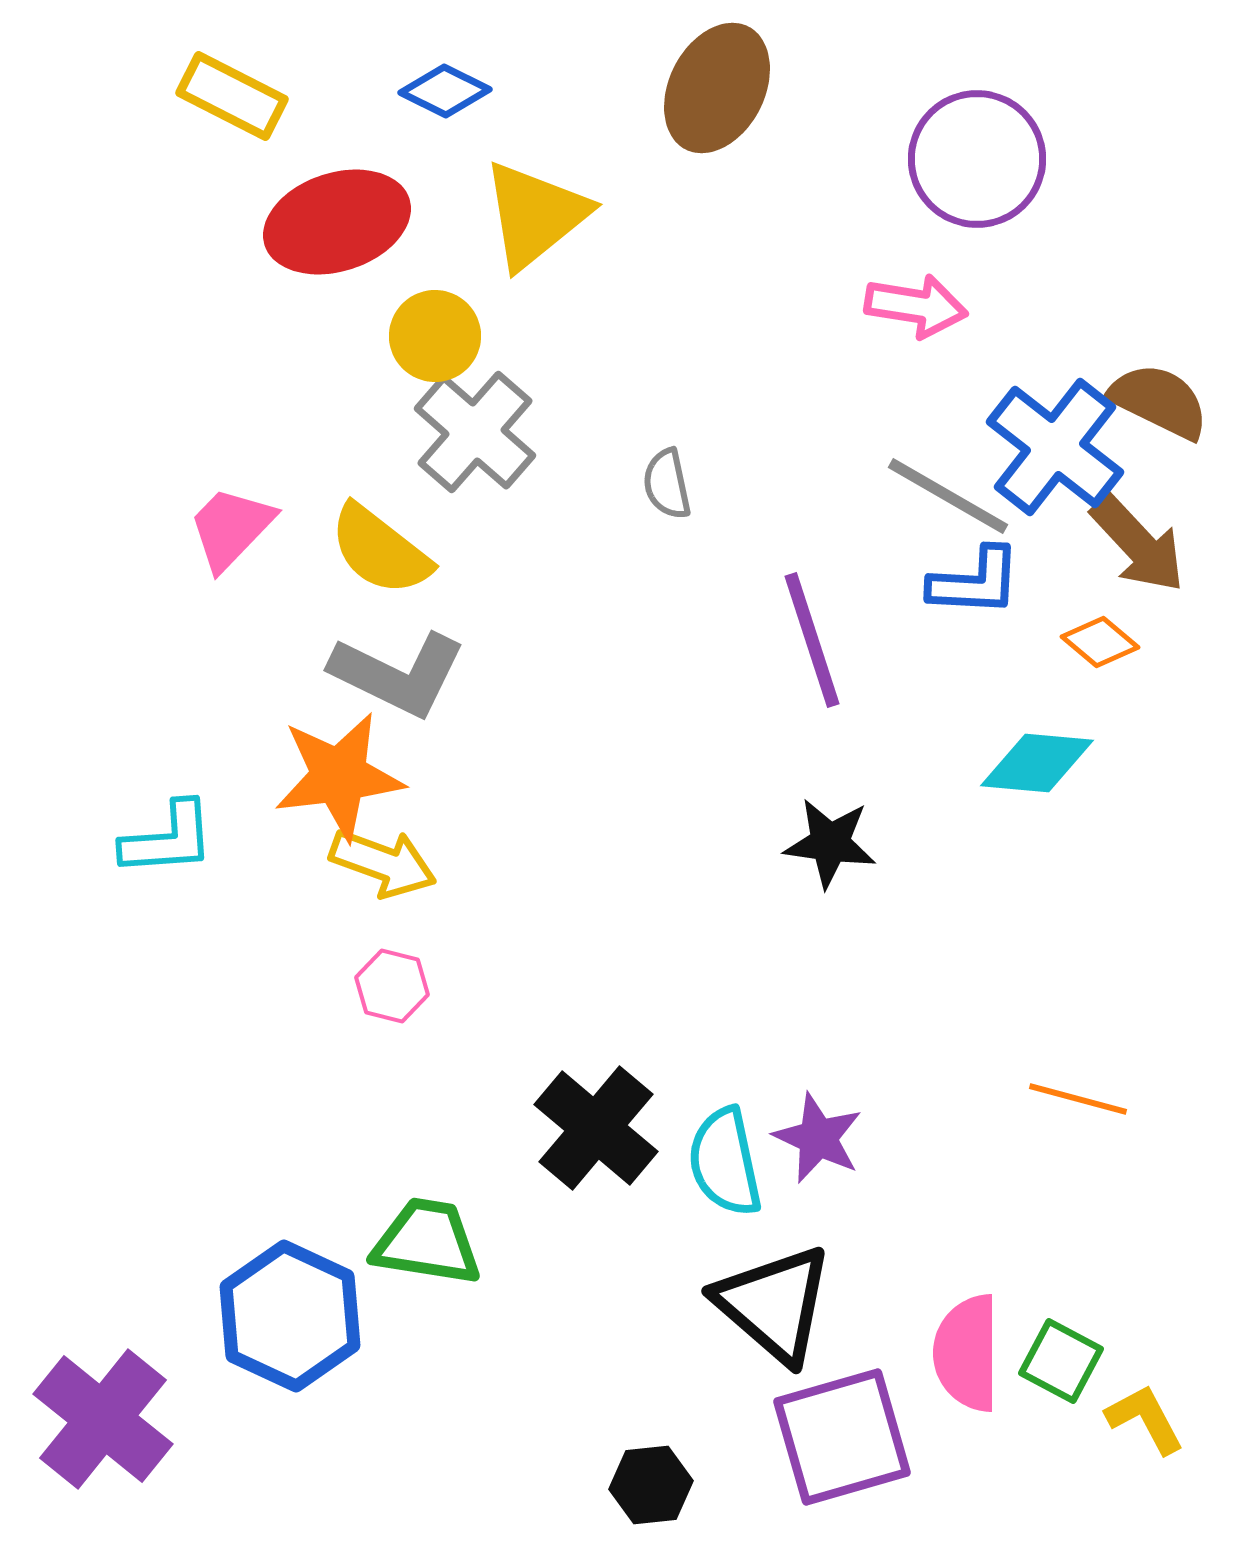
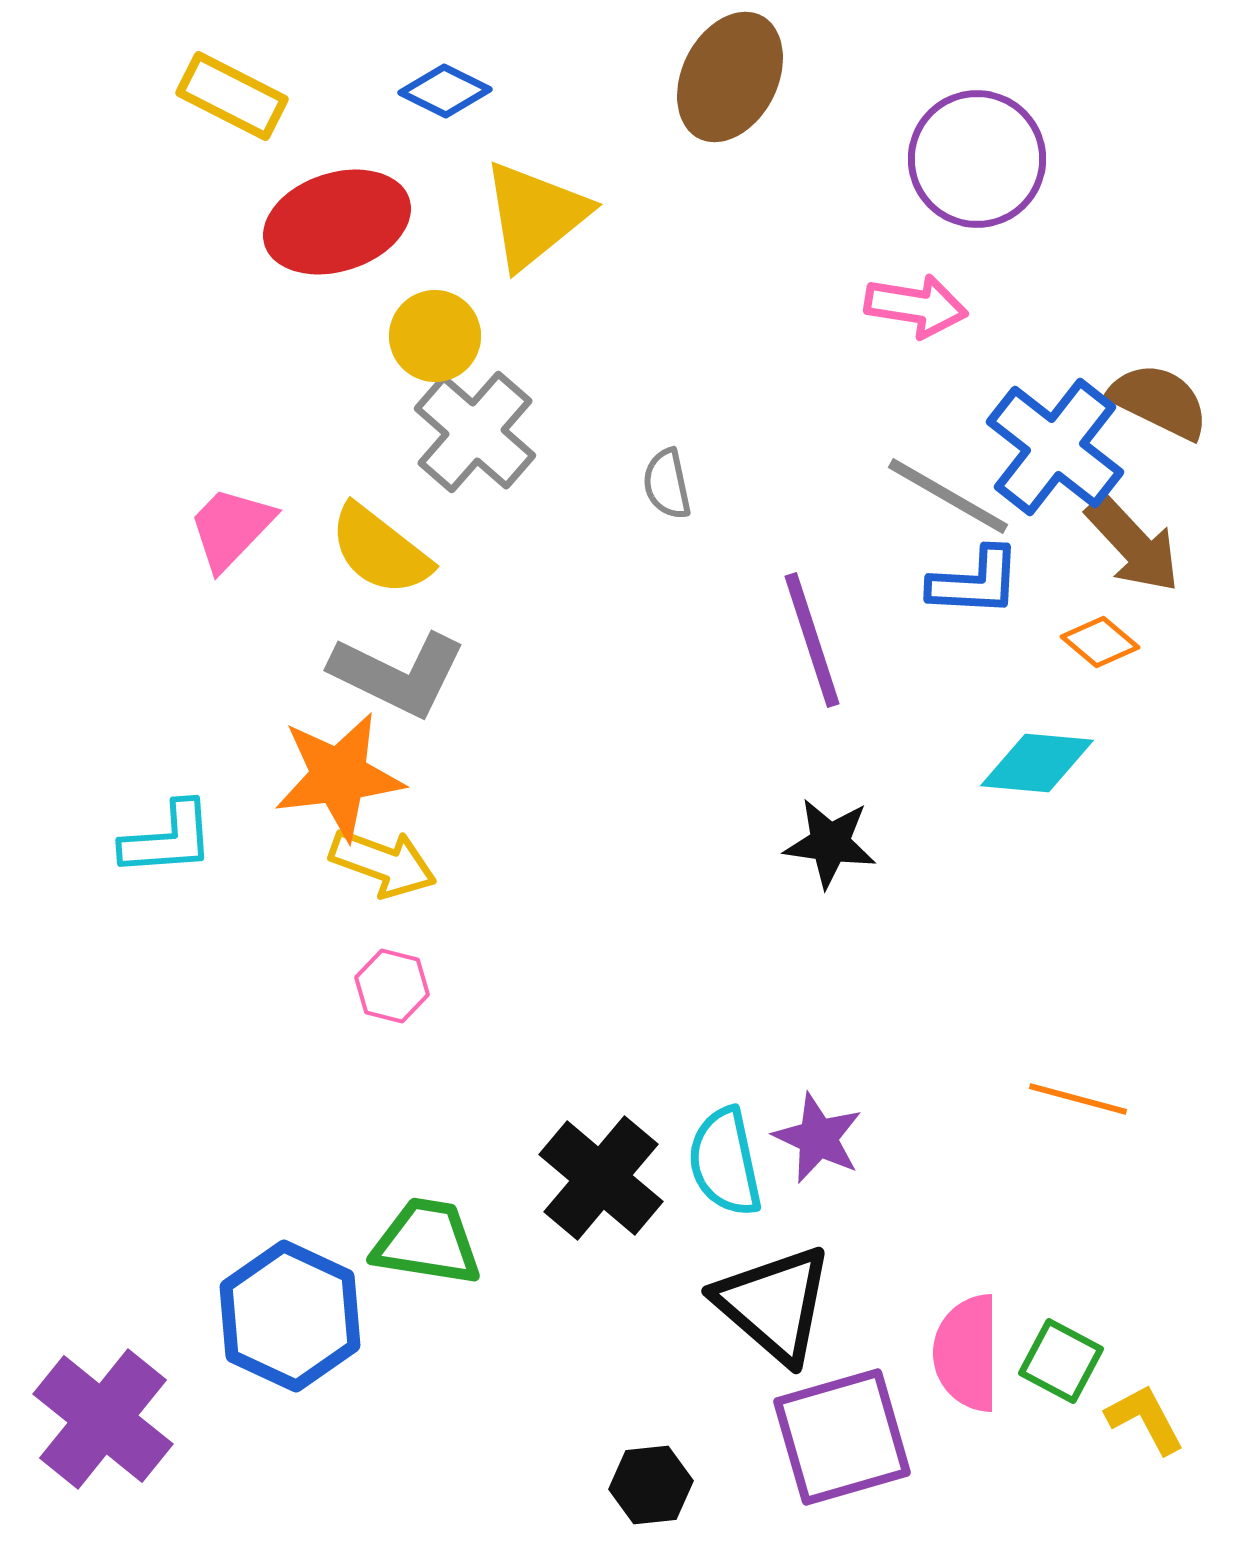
brown ellipse: moved 13 px right, 11 px up
brown arrow: moved 5 px left
black cross: moved 5 px right, 50 px down
